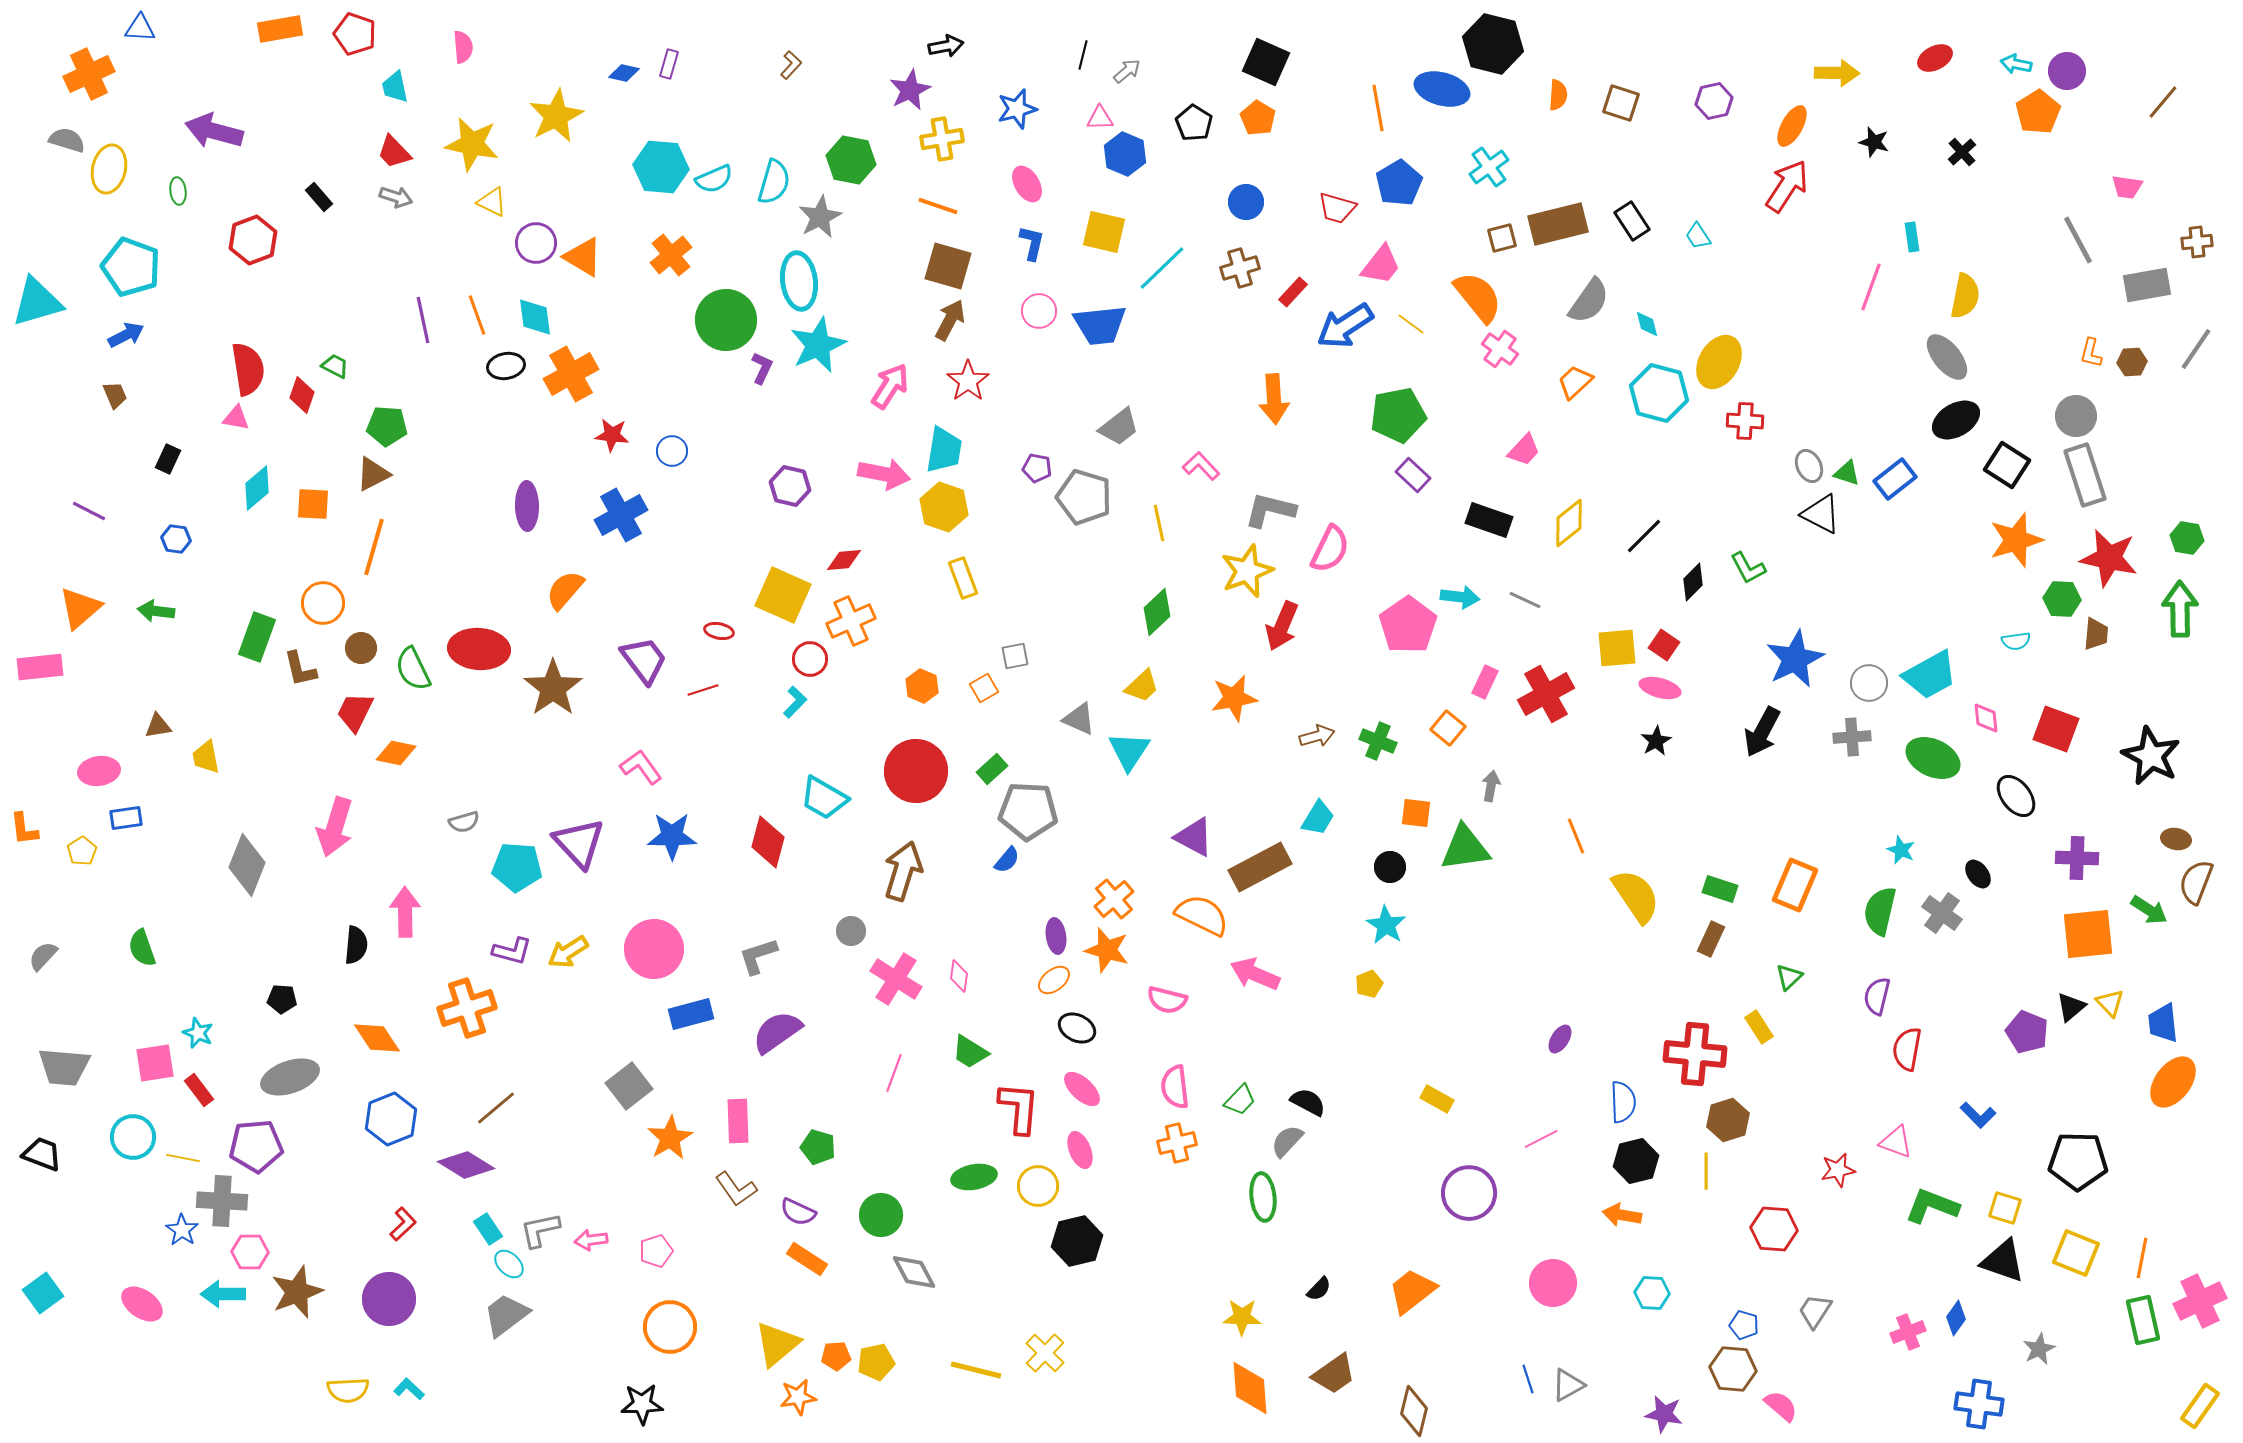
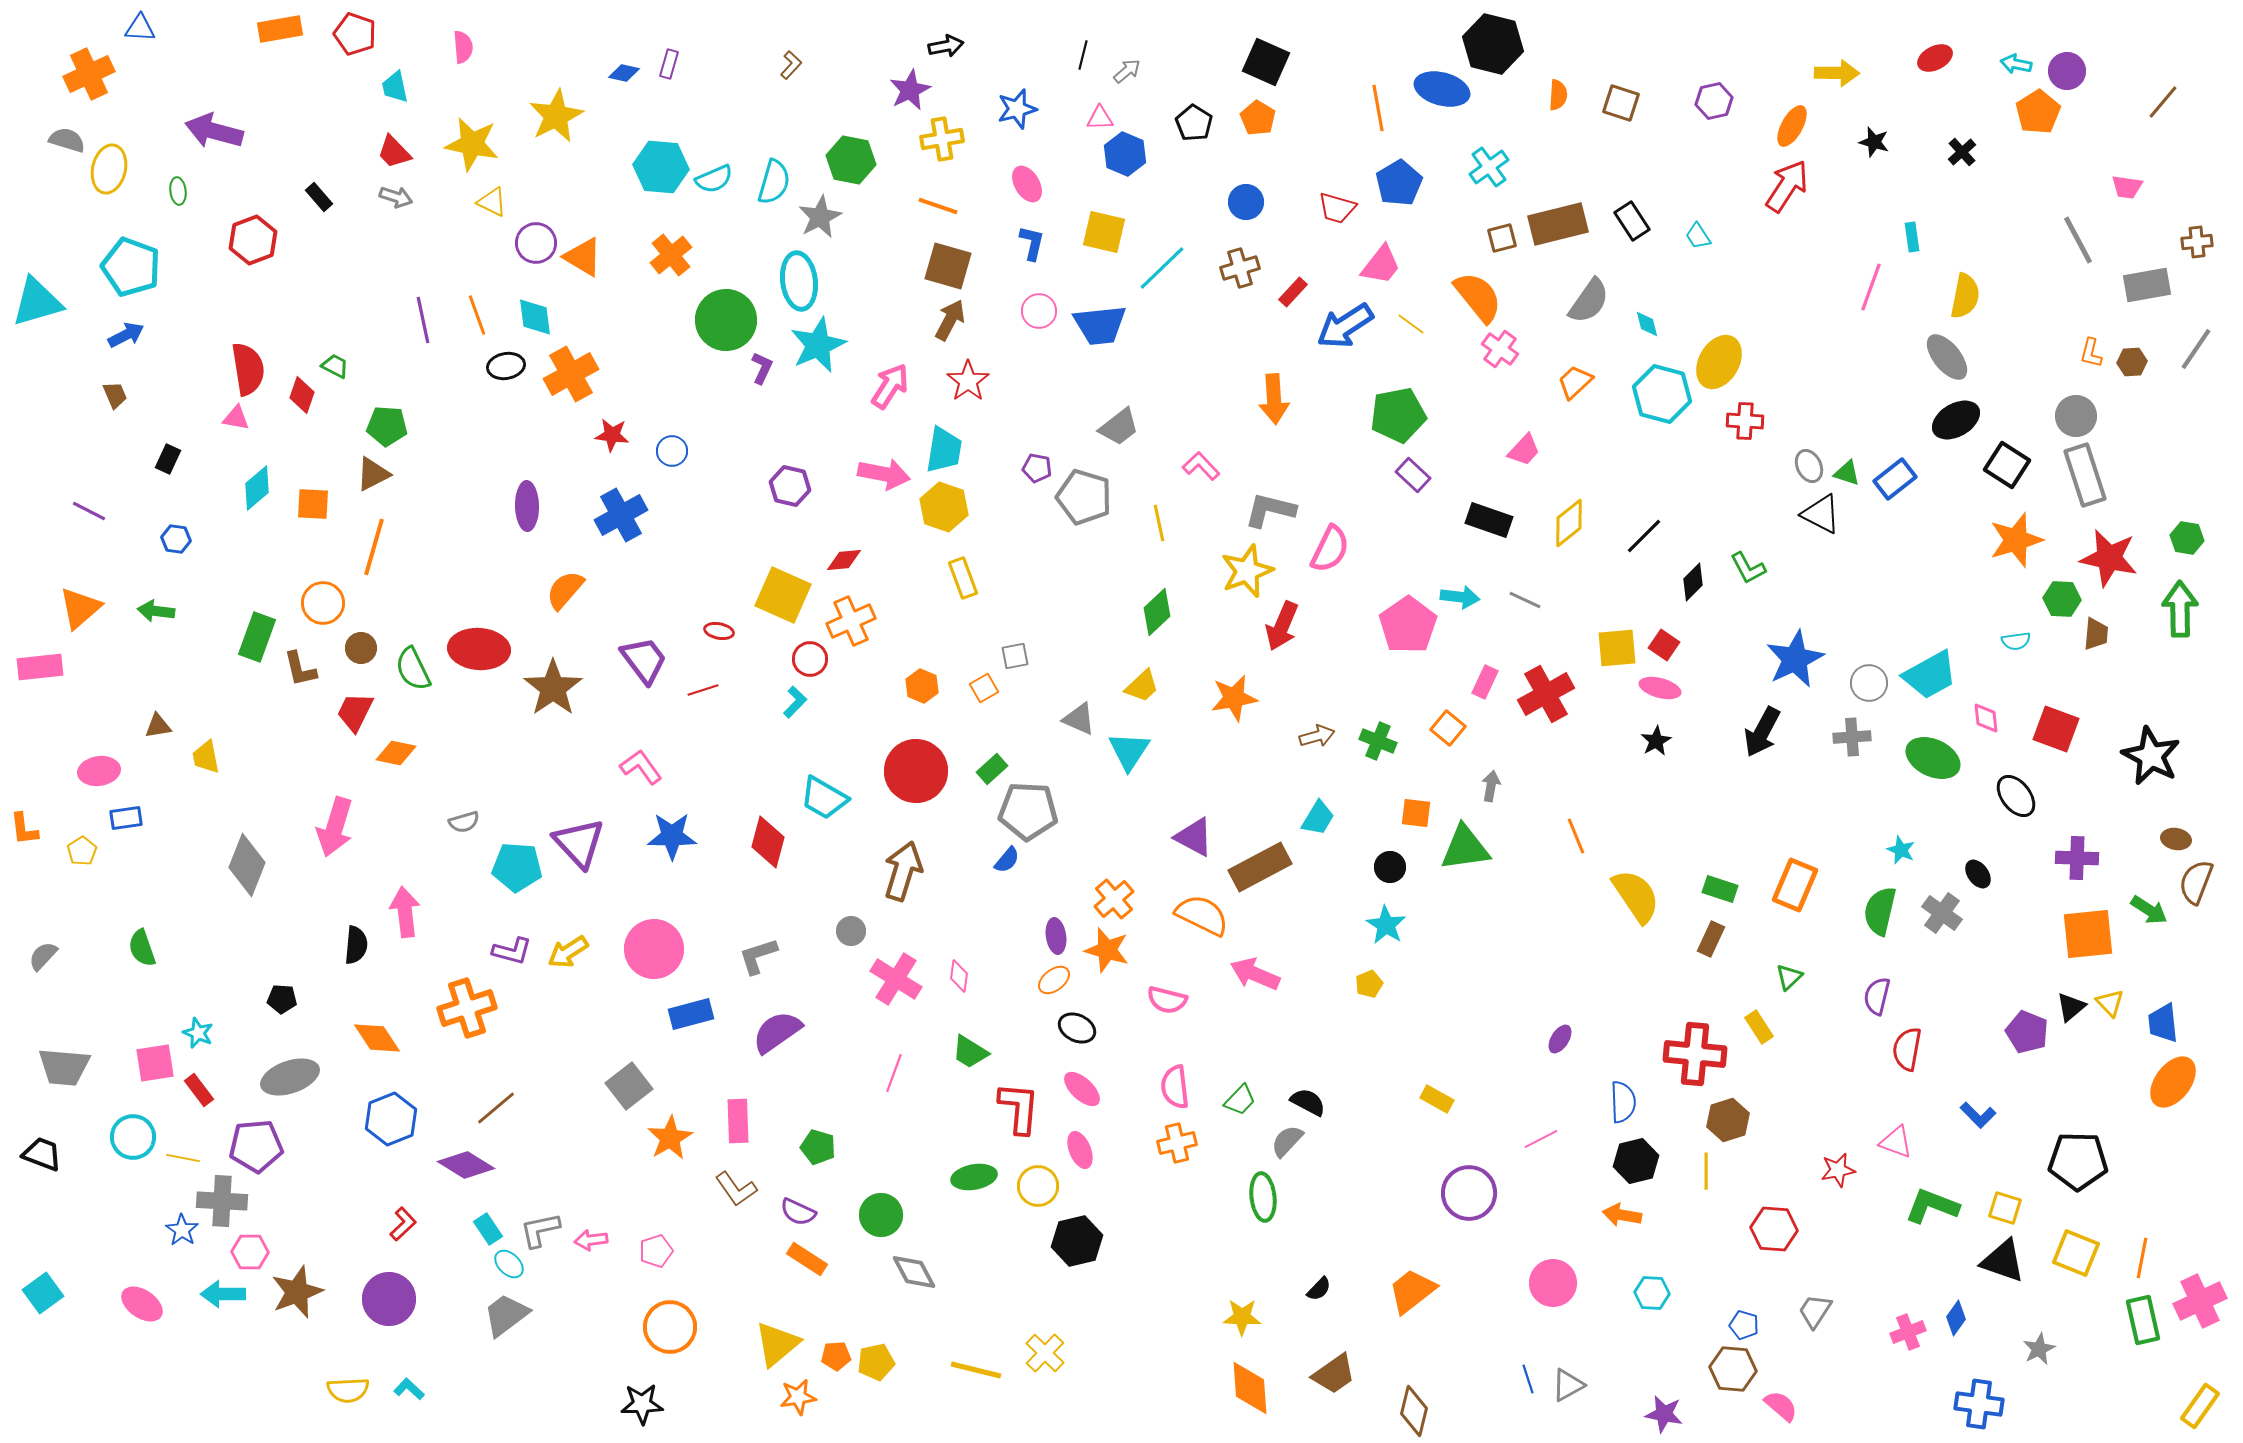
cyan hexagon at (1659, 393): moved 3 px right, 1 px down
pink arrow at (405, 912): rotated 6 degrees counterclockwise
